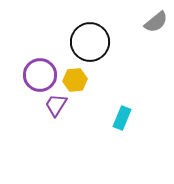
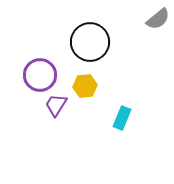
gray semicircle: moved 2 px right, 3 px up
yellow hexagon: moved 10 px right, 6 px down
